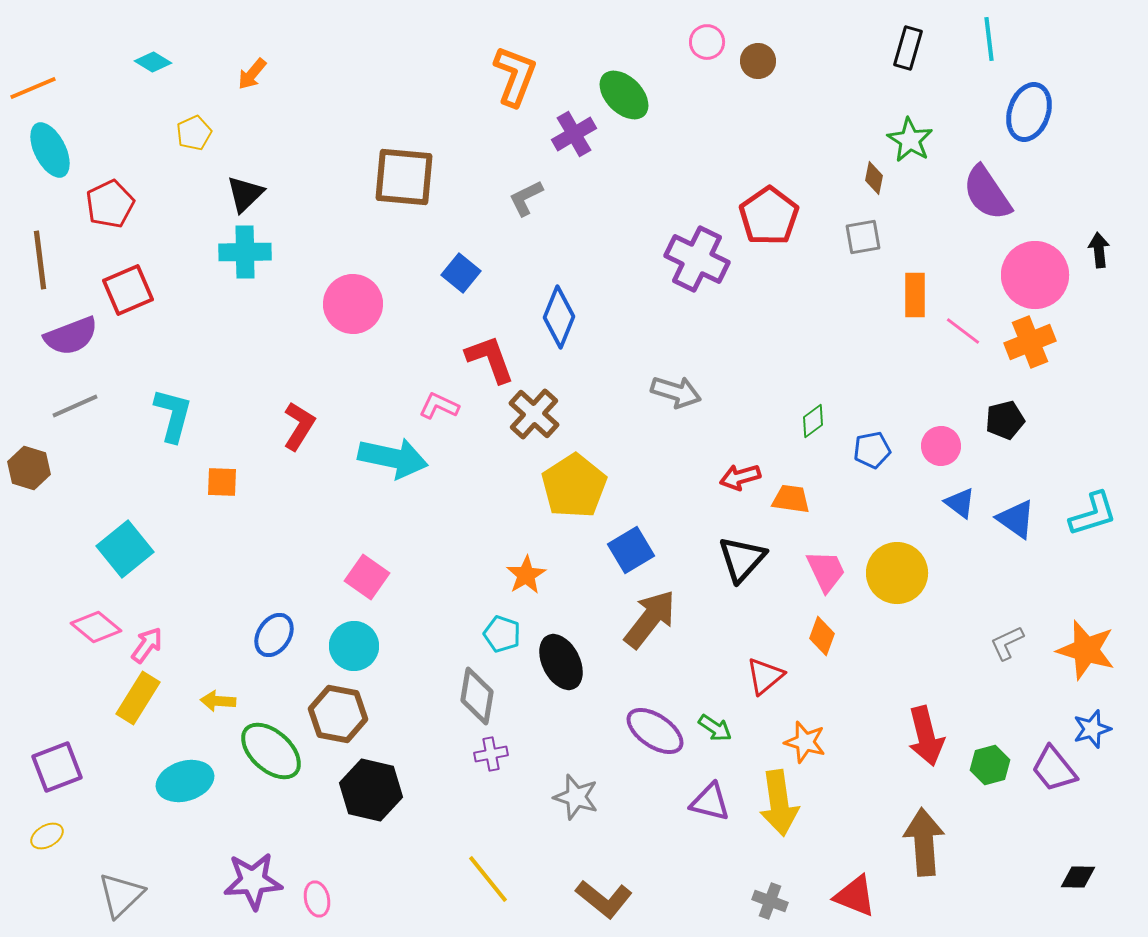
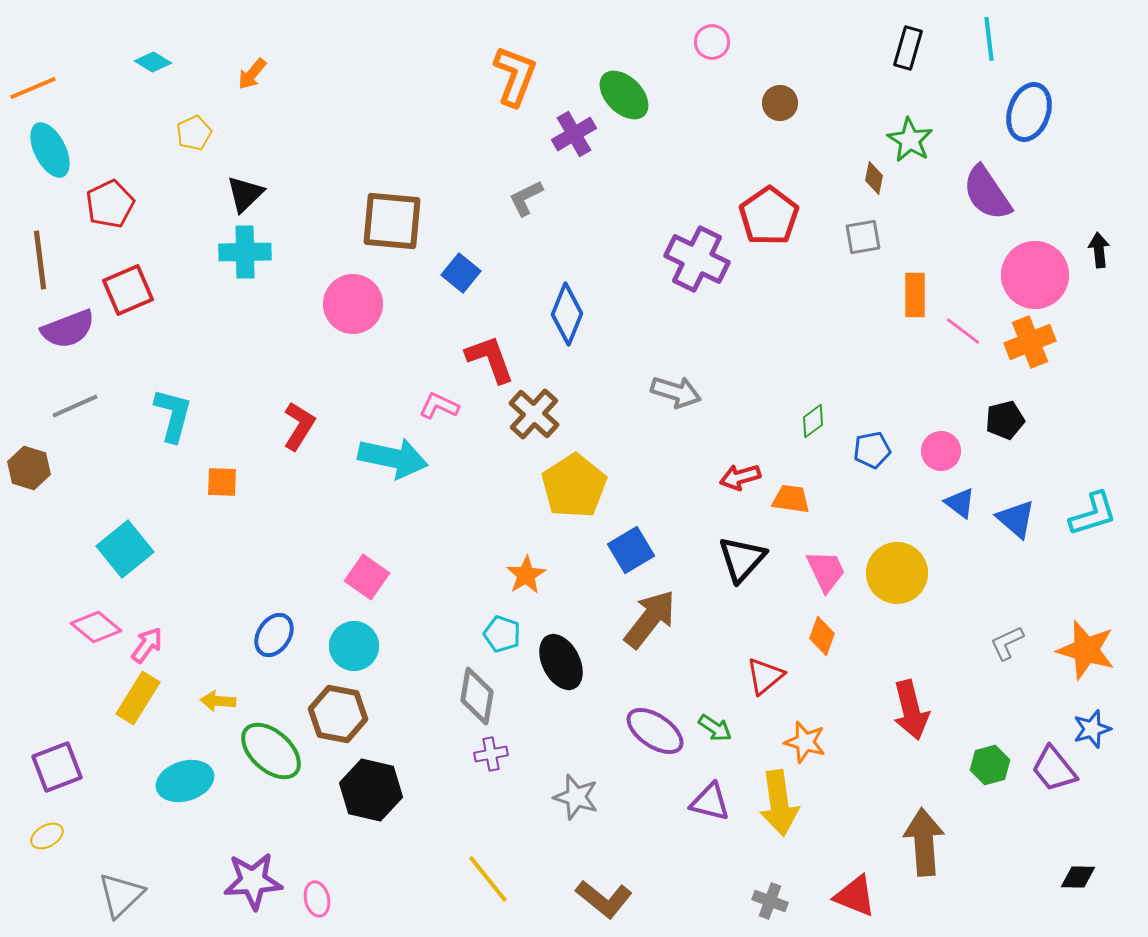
pink circle at (707, 42): moved 5 px right
brown circle at (758, 61): moved 22 px right, 42 px down
brown square at (404, 177): moved 12 px left, 44 px down
blue diamond at (559, 317): moved 8 px right, 3 px up
purple semicircle at (71, 336): moved 3 px left, 7 px up
pink circle at (941, 446): moved 5 px down
blue triangle at (1016, 519): rotated 6 degrees clockwise
red arrow at (926, 736): moved 15 px left, 26 px up
